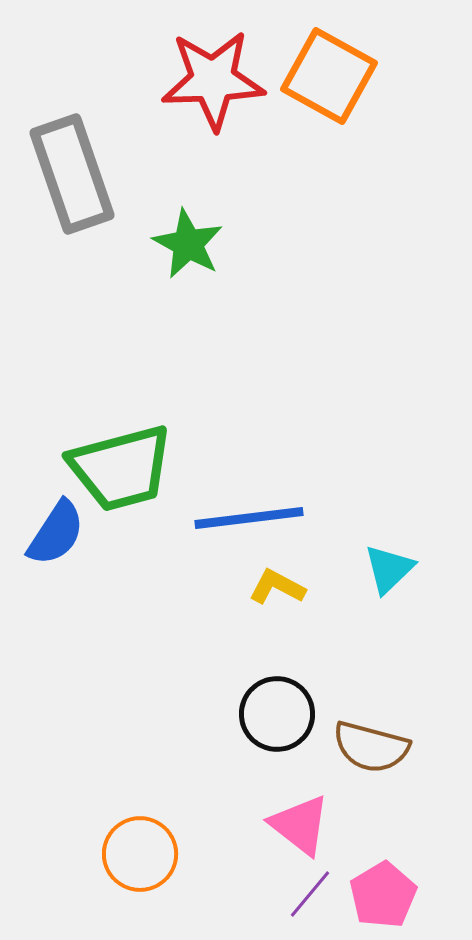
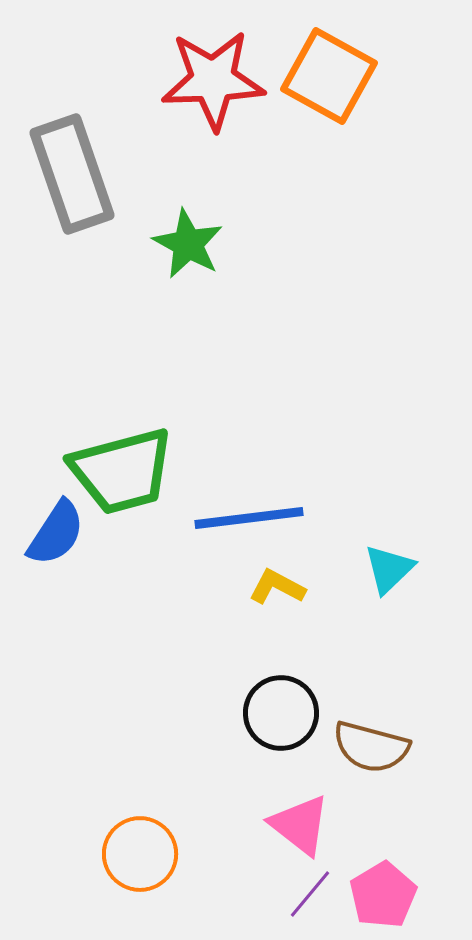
green trapezoid: moved 1 px right, 3 px down
black circle: moved 4 px right, 1 px up
